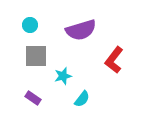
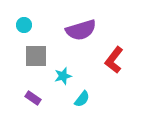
cyan circle: moved 6 px left
